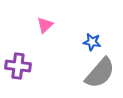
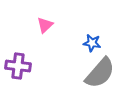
blue star: moved 1 px down
